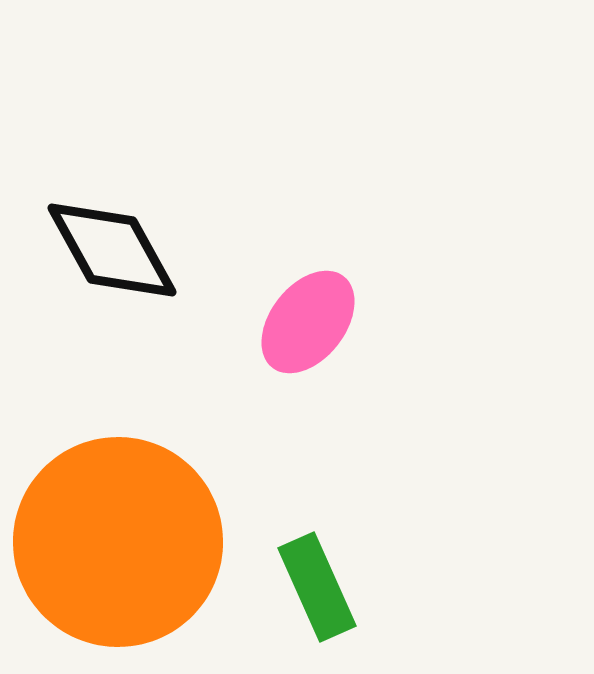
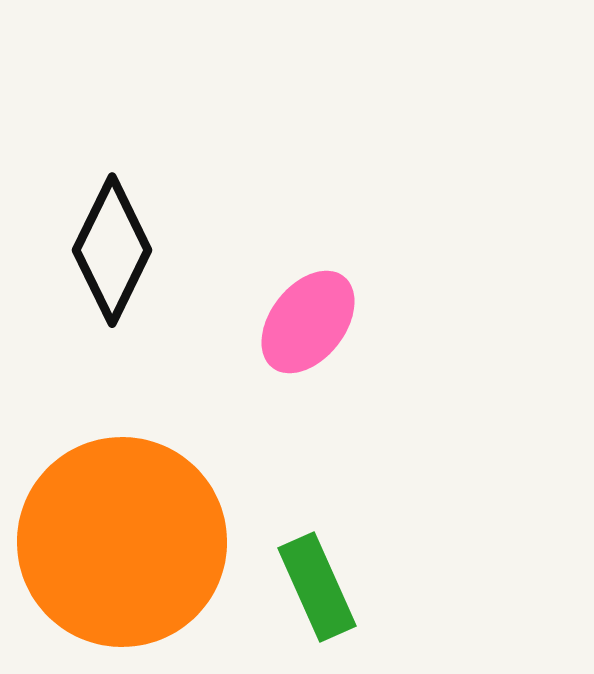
black diamond: rotated 55 degrees clockwise
orange circle: moved 4 px right
